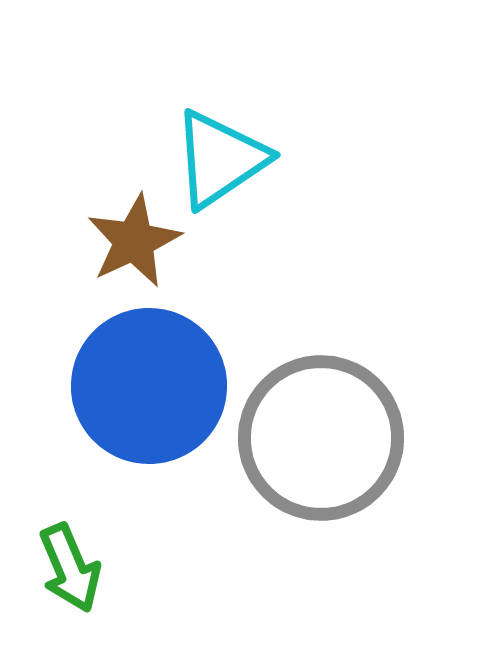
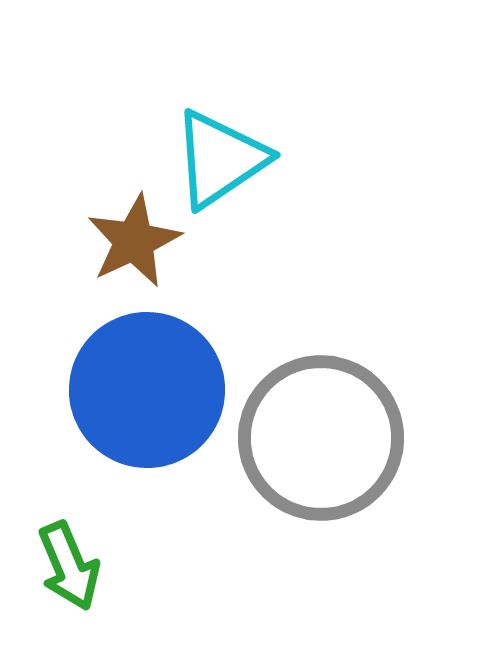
blue circle: moved 2 px left, 4 px down
green arrow: moved 1 px left, 2 px up
